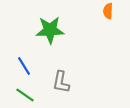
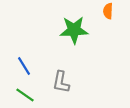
green star: moved 24 px right
